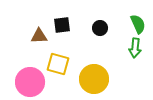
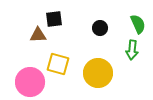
black square: moved 8 px left, 6 px up
brown triangle: moved 1 px left, 1 px up
green arrow: moved 3 px left, 2 px down
yellow circle: moved 4 px right, 6 px up
